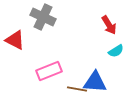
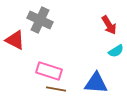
gray cross: moved 3 px left, 3 px down
pink rectangle: rotated 40 degrees clockwise
blue triangle: moved 1 px right, 1 px down
brown line: moved 21 px left
